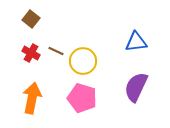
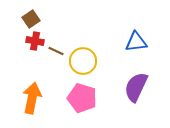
brown square: rotated 18 degrees clockwise
red cross: moved 4 px right, 12 px up; rotated 18 degrees counterclockwise
